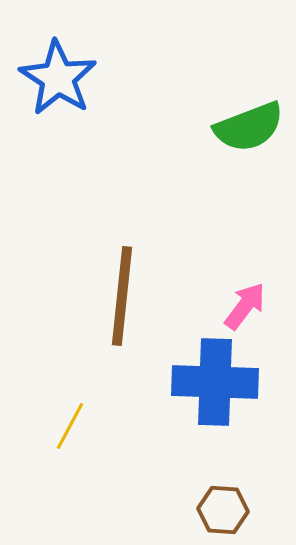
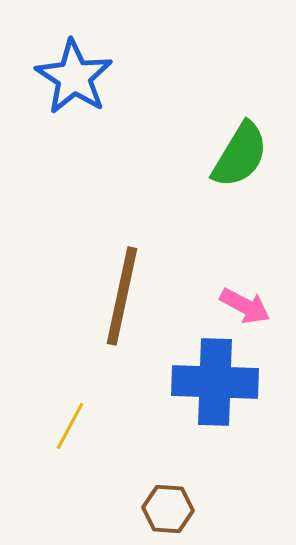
blue star: moved 16 px right, 1 px up
green semicircle: moved 9 px left, 28 px down; rotated 38 degrees counterclockwise
brown line: rotated 6 degrees clockwise
pink arrow: rotated 81 degrees clockwise
brown hexagon: moved 55 px left, 1 px up
